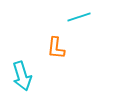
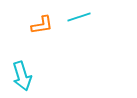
orange L-shape: moved 14 px left, 23 px up; rotated 105 degrees counterclockwise
